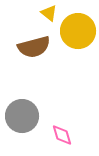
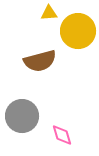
yellow triangle: rotated 42 degrees counterclockwise
brown semicircle: moved 6 px right, 14 px down
